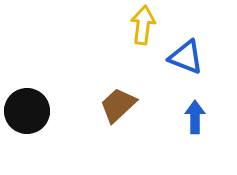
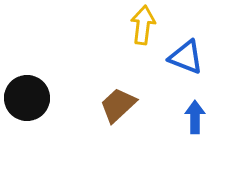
black circle: moved 13 px up
